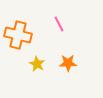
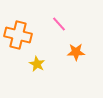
pink line: rotated 14 degrees counterclockwise
orange star: moved 8 px right, 11 px up
